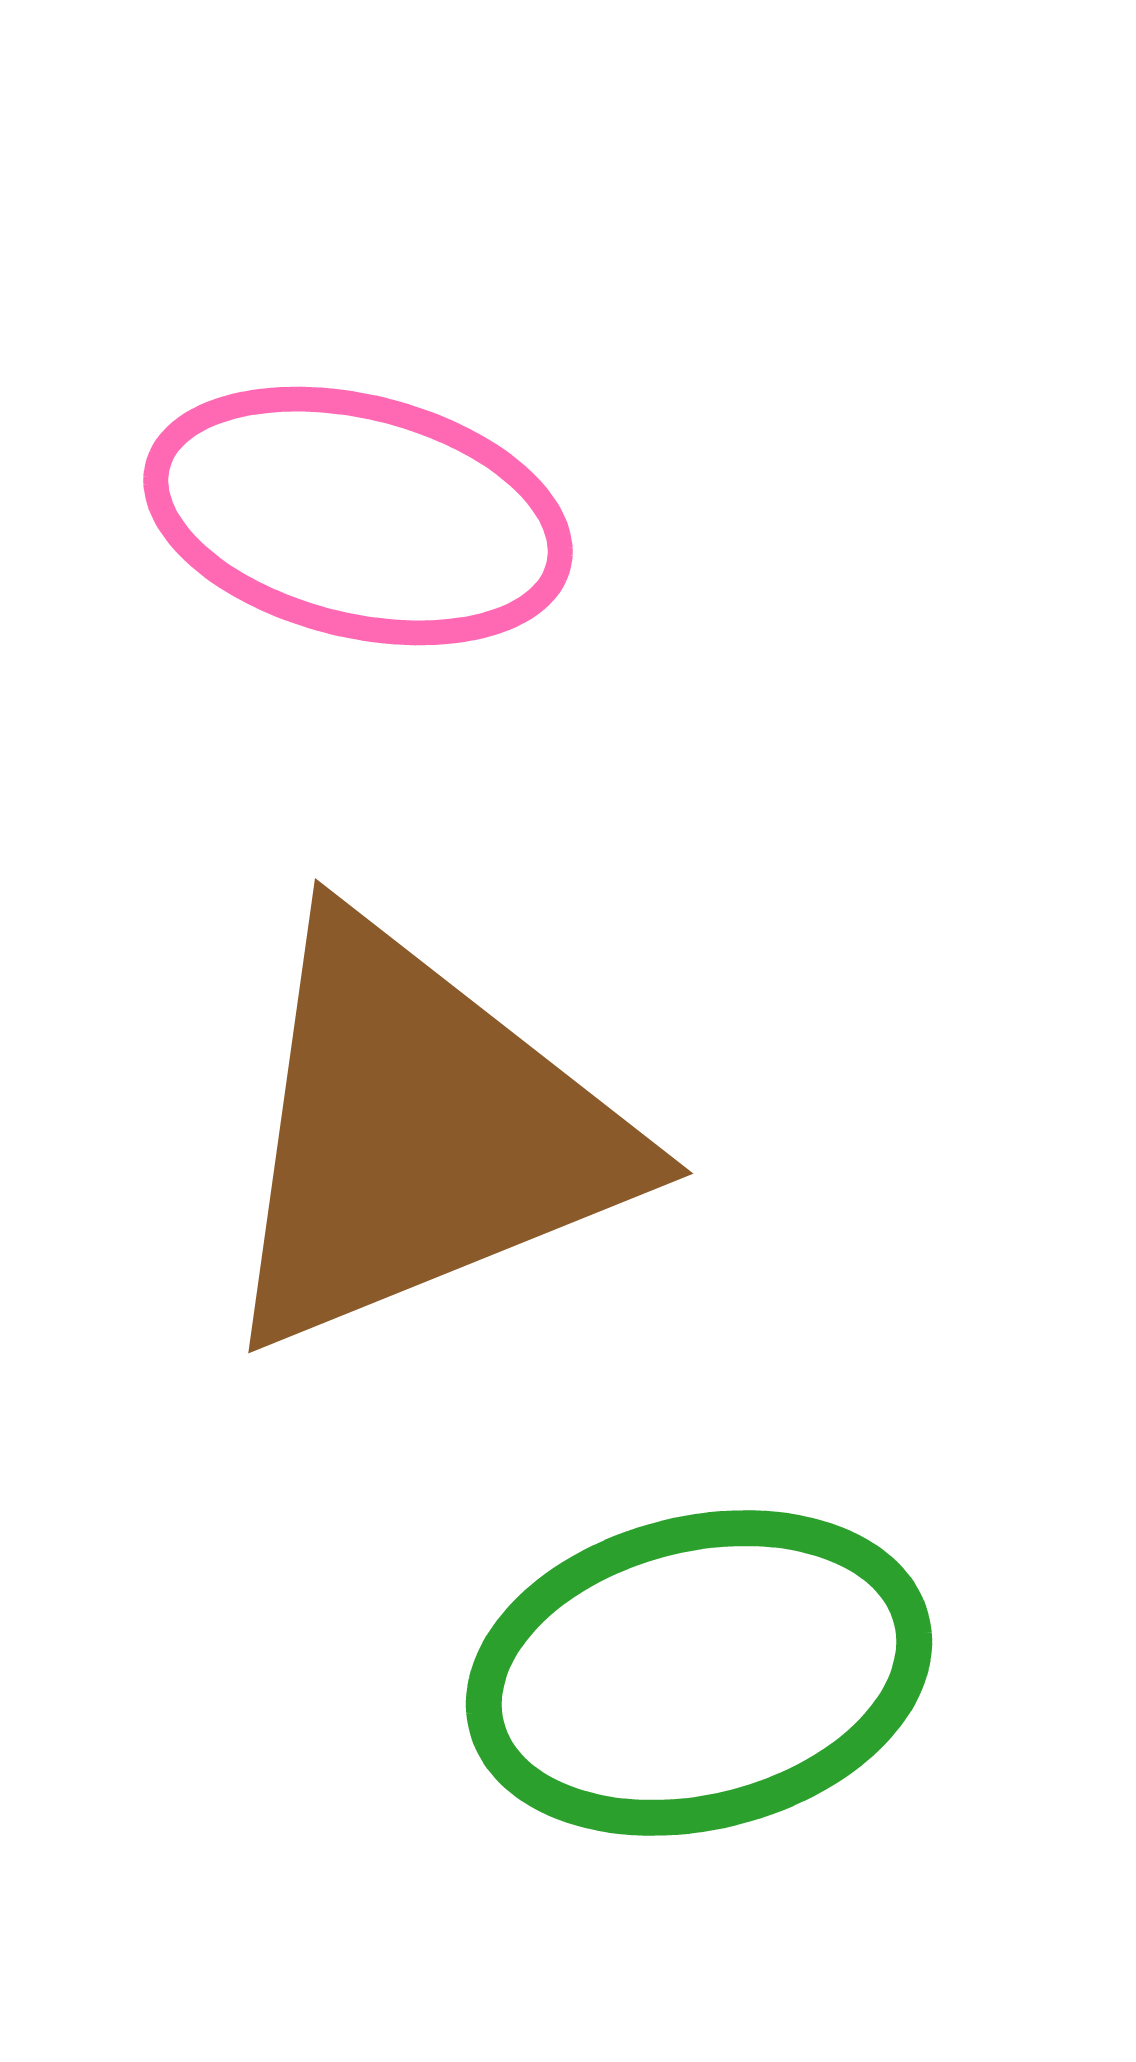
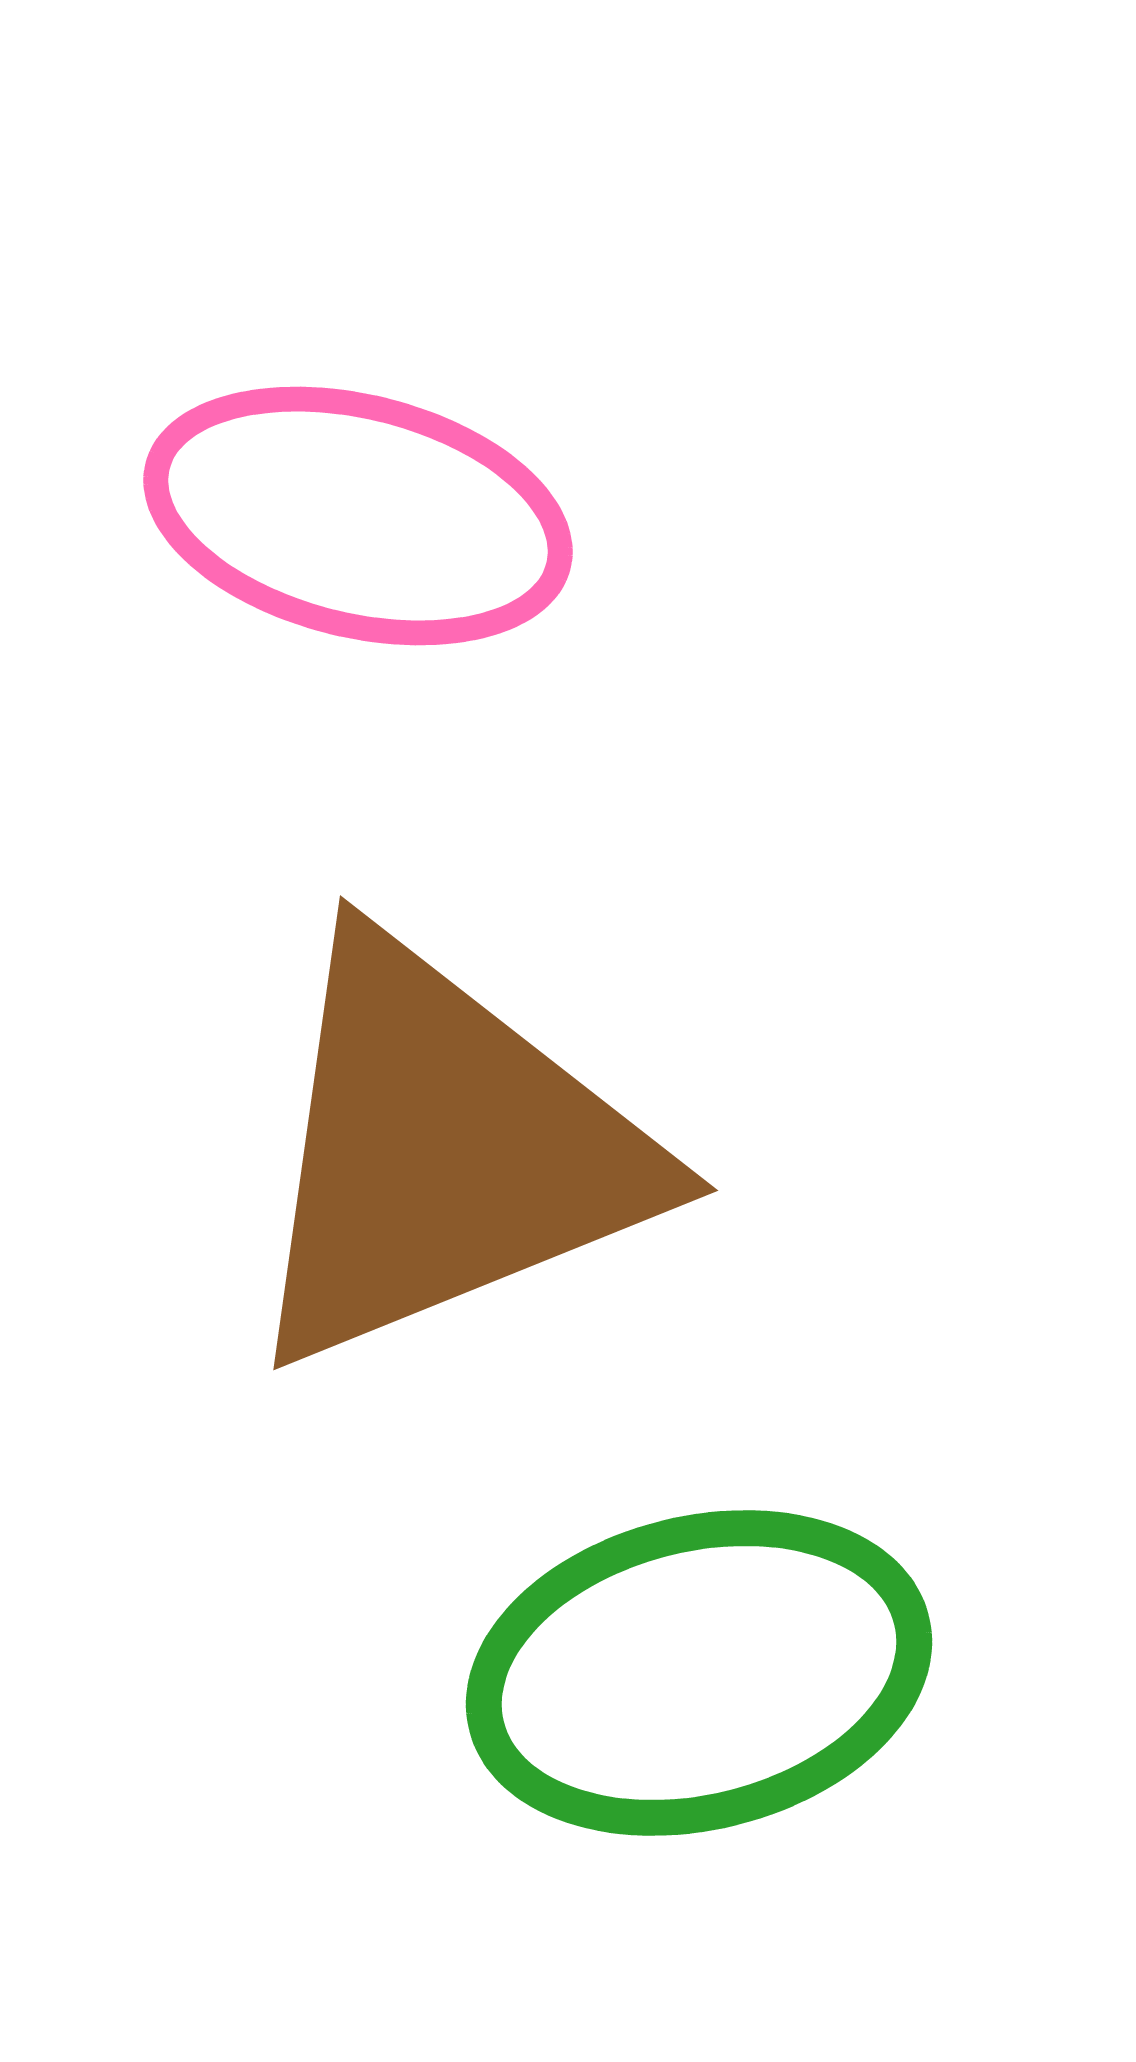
brown triangle: moved 25 px right, 17 px down
